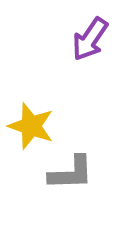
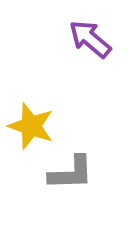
purple arrow: rotated 96 degrees clockwise
